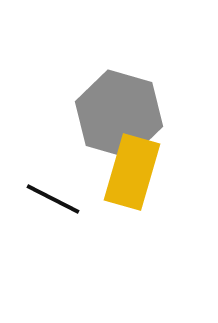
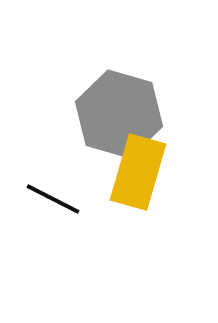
yellow rectangle: moved 6 px right
